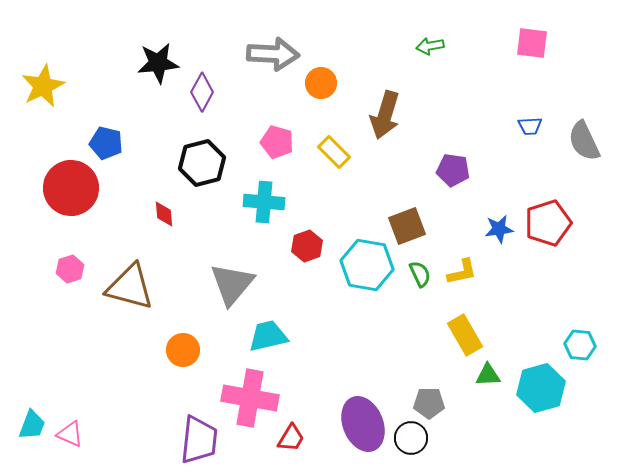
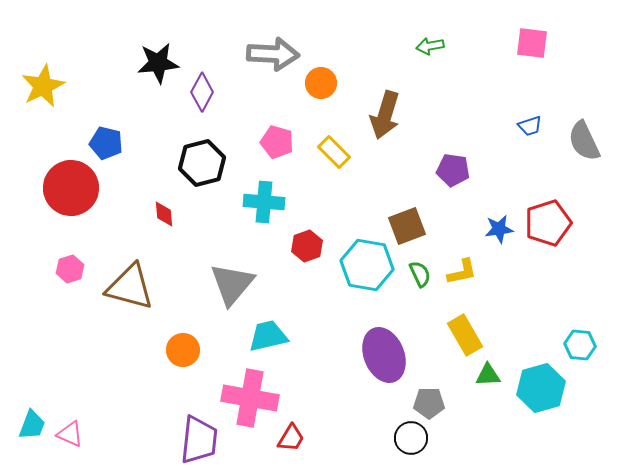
blue trapezoid at (530, 126): rotated 15 degrees counterclockwise
purple ellipse at (363, 424): moved 21 px right, 69 px up
